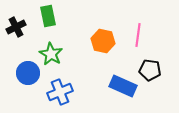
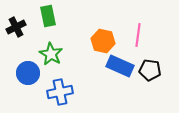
blue rectangle: moved 3 px left, 20 px up
blue cross: rotated 10 degrees clockwise
